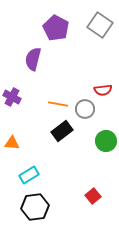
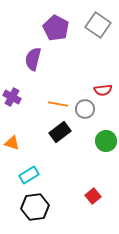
gray square: moved 2 px left
black rectangle: moved 2 px left, 1 px down
orange triangle: rotated 14 degrees clockwise
